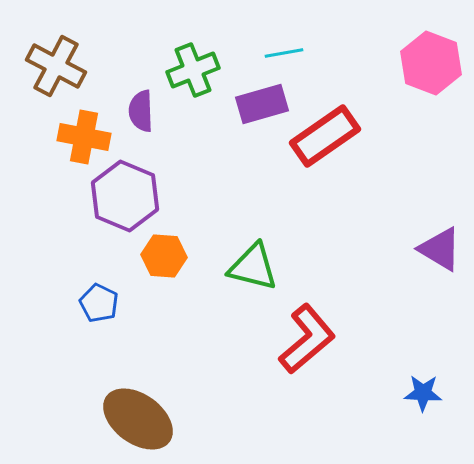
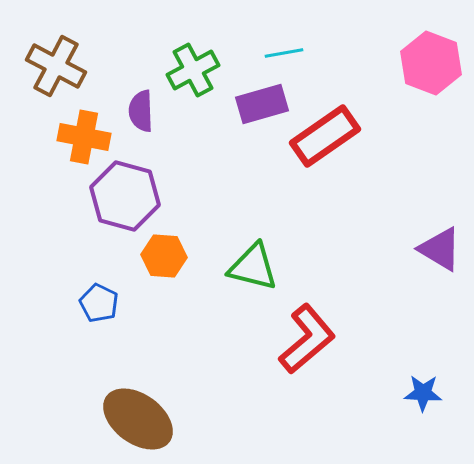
green cross: rotated 6 degrees counterclockwise
purple hexagon: rotated 8 degrees counterclockwise
